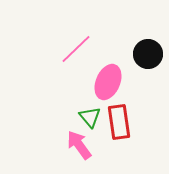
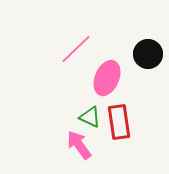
pink ellipse: moved 1 px left, 4 px up
green triangle: rotated 25 degrees counterclockwise
